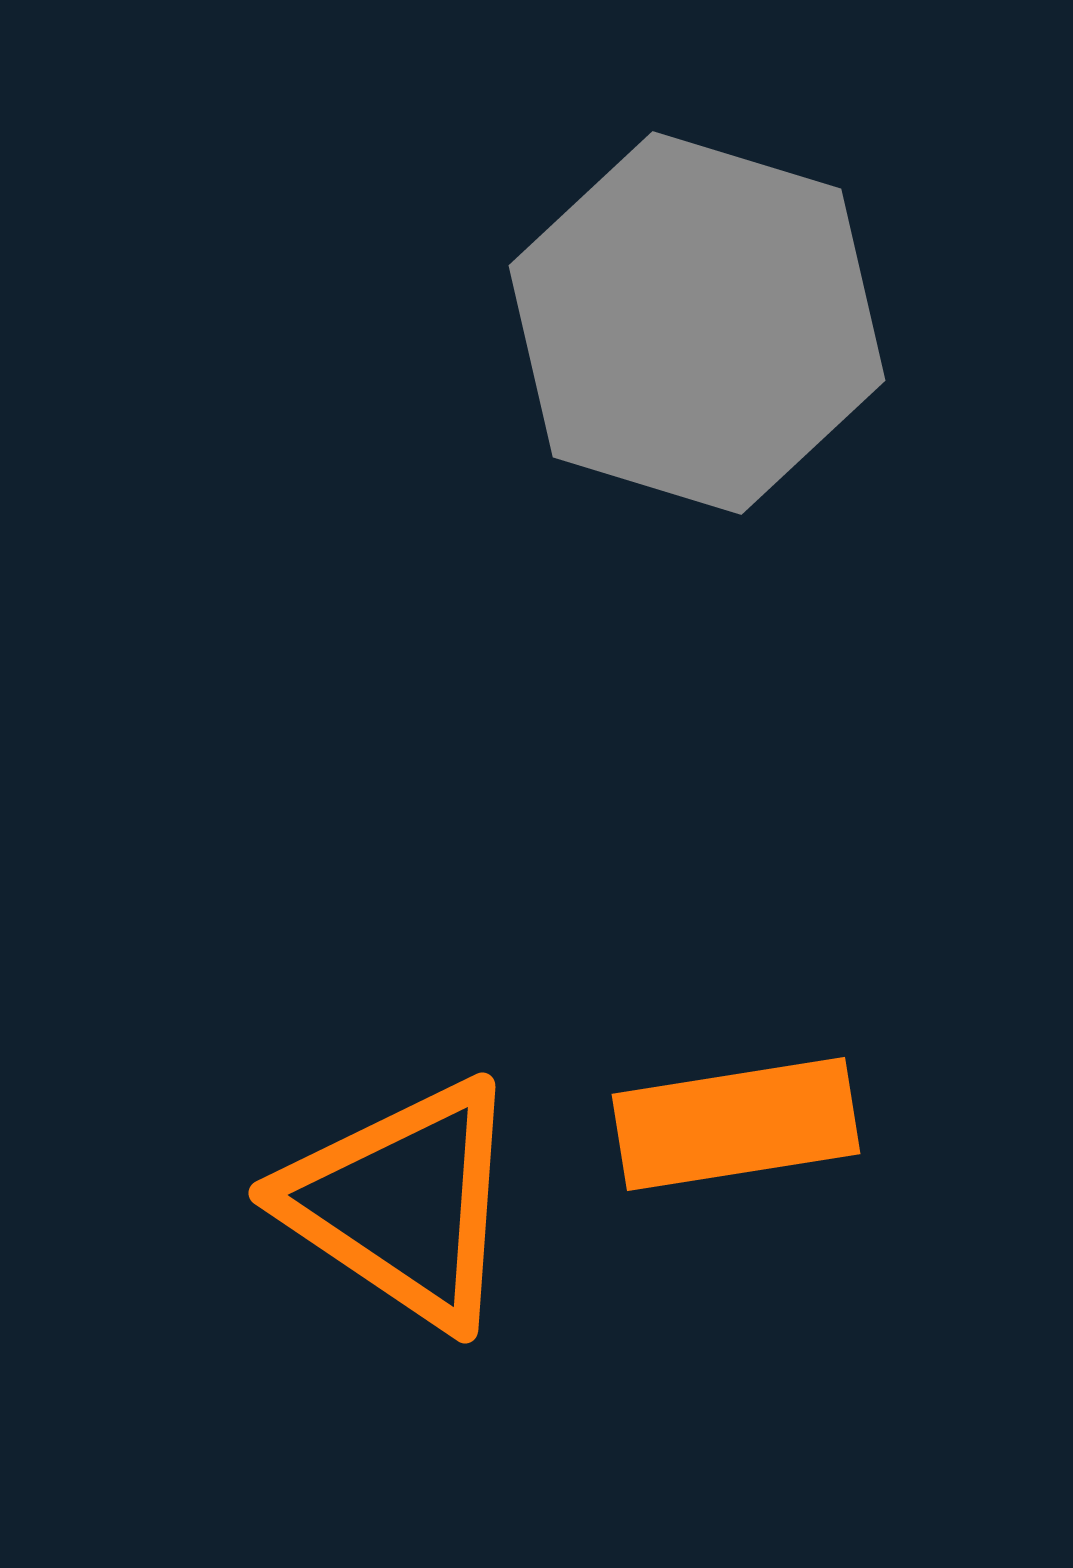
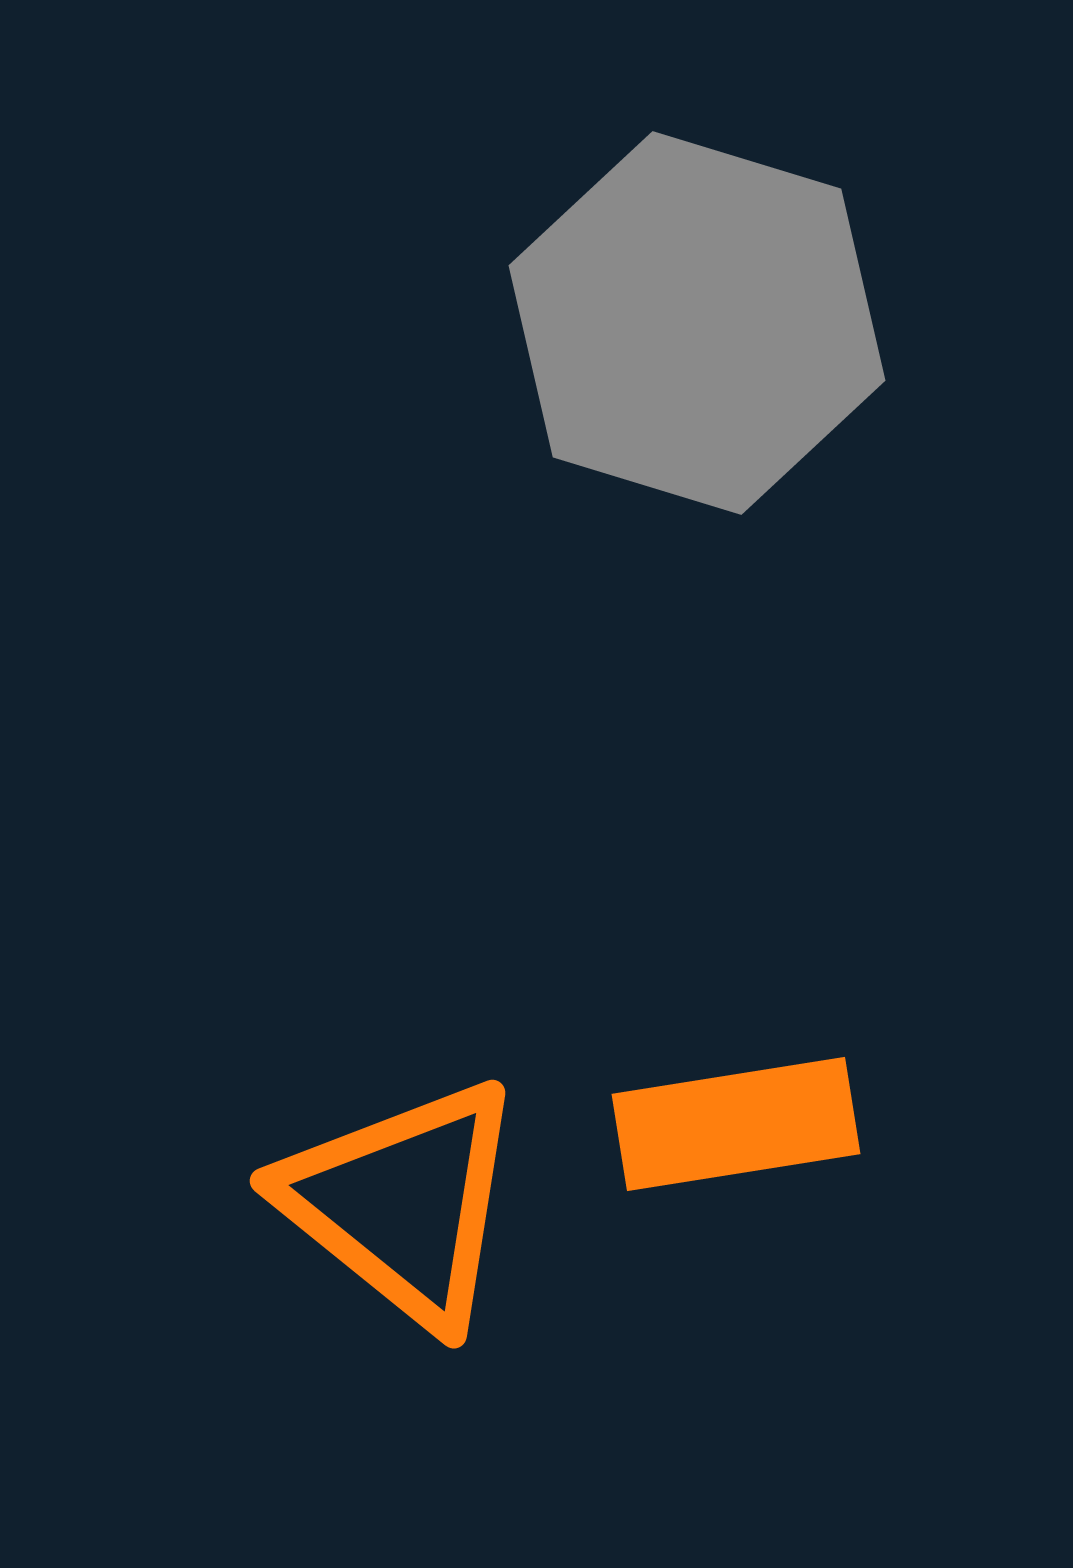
orange triangle: rotated 5 degrees clockwise
